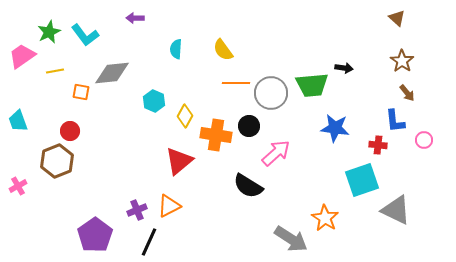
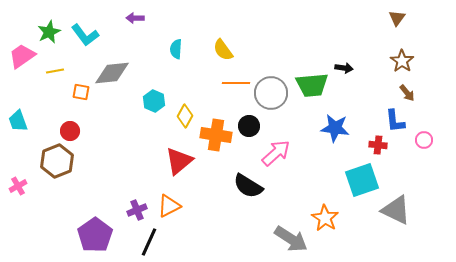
brown triangle: rotated 24 degrees clockwise
